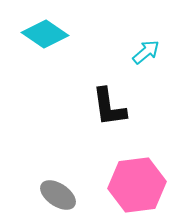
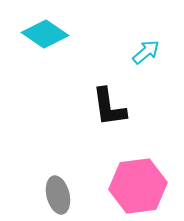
pink hexagon: moved 1 px right, 1 px down
gray ellipse: rotated 42 degrees clockwise
